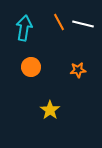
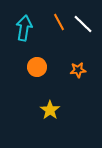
white line: rotated 30 degrees clockwise
orange circle: moved 6 px right
